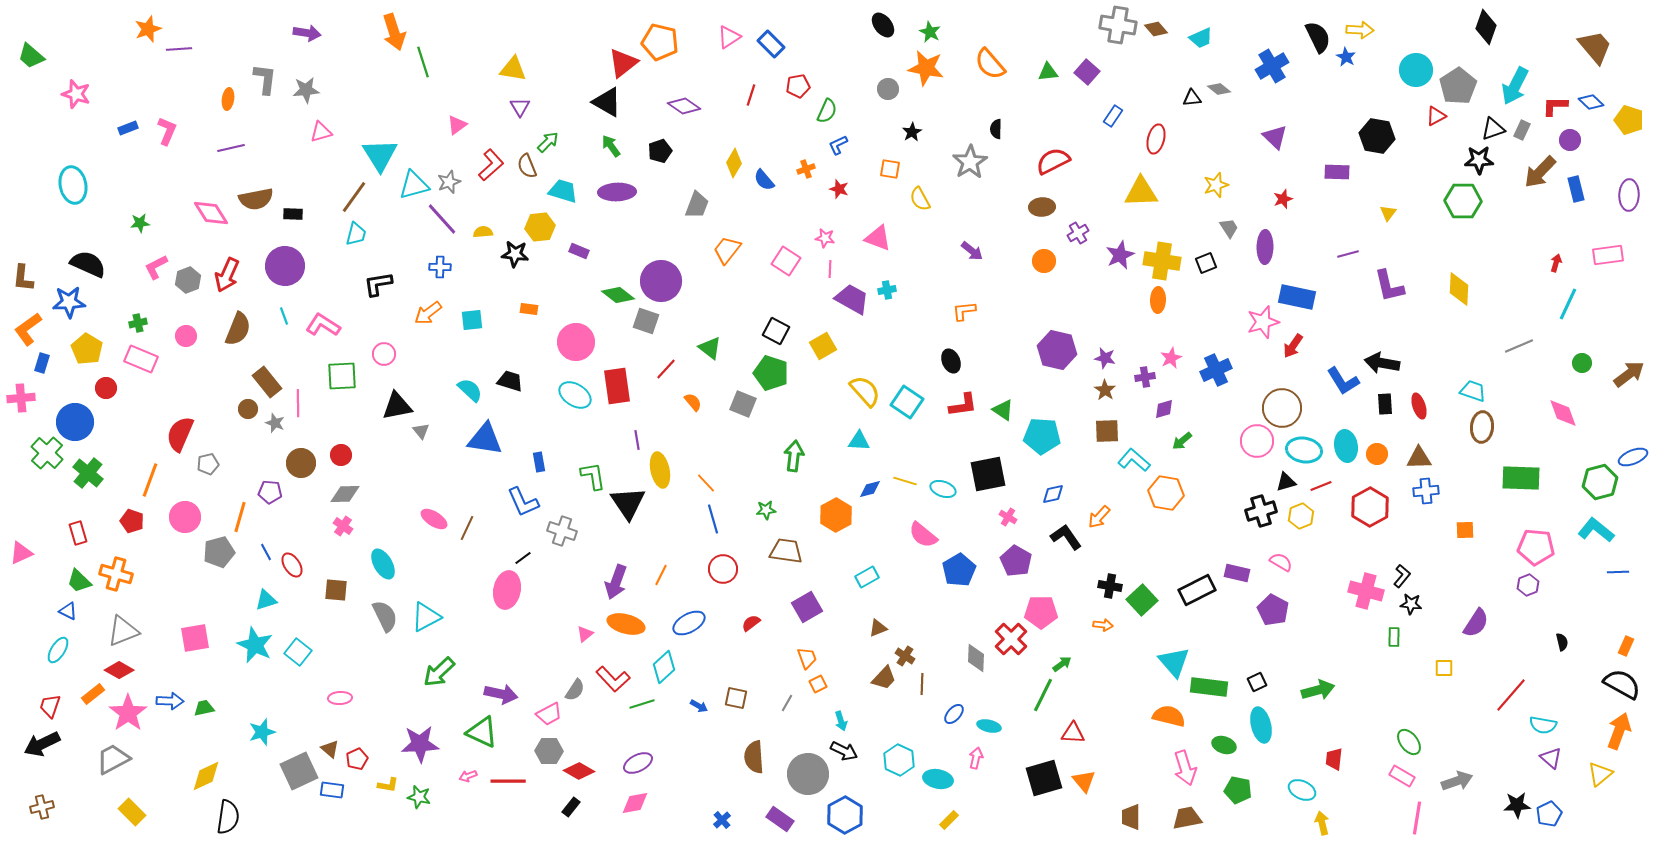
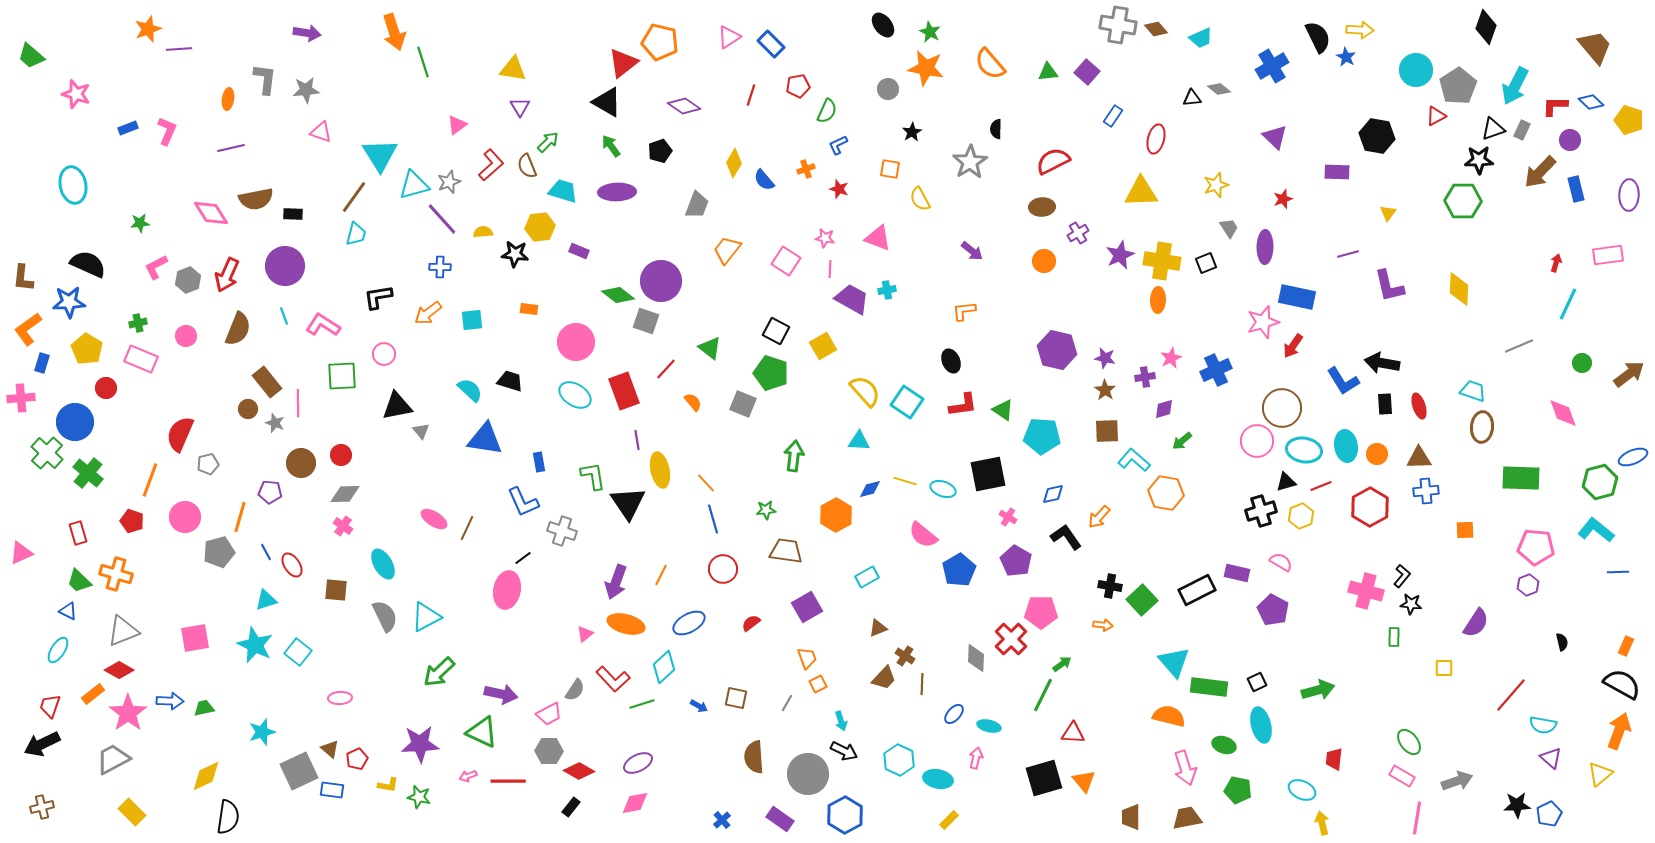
pink triangle at (321, 132): rotated 35 degrees clockwise
black L-shape at (378, 284): moved 13 px down
red rectangle at (617, 386): moved 7 px right, 5 px down; rotated 12 degrees counterclockwise
